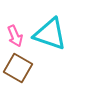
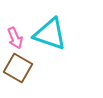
pink arrow: moved 2 px down
